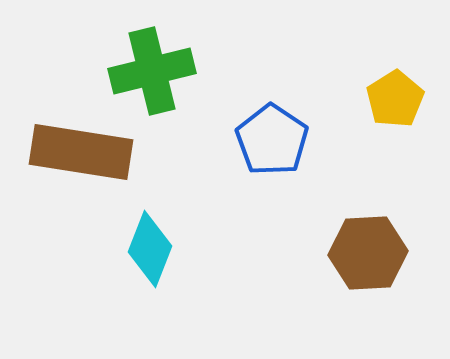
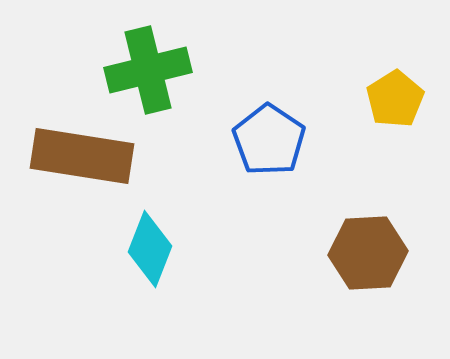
green cross: moved 4 px left, 1 px up
blue pentagon: moved 3 px left
brown rectangle: moved 1 px right, 4 px down
